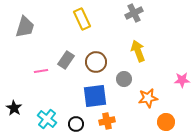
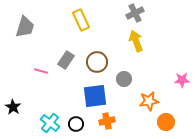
gray cross: moved 1 px right
yellow rectangle: moved 1 px left, 1 px down
yellow arrow: moved 2 px left, 10 px up
brown circle: moved 1 px right
pink line: rotated 24 degrees clockwise
orange star: moved 1 px right, 3 px down
black star: moved 1 px left, 1 px up
cyan cross: moved 3 px right, 4 px down
